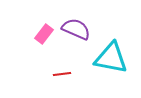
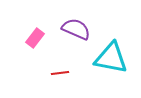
pink rectangle: moved 9 px left, 4 px down
red line: moved 2 px left, 1 px up
